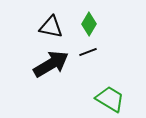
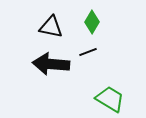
green diamond: moved 3 px right, 2 px up
black arrow: rotated 144 degrees counterclockwise
